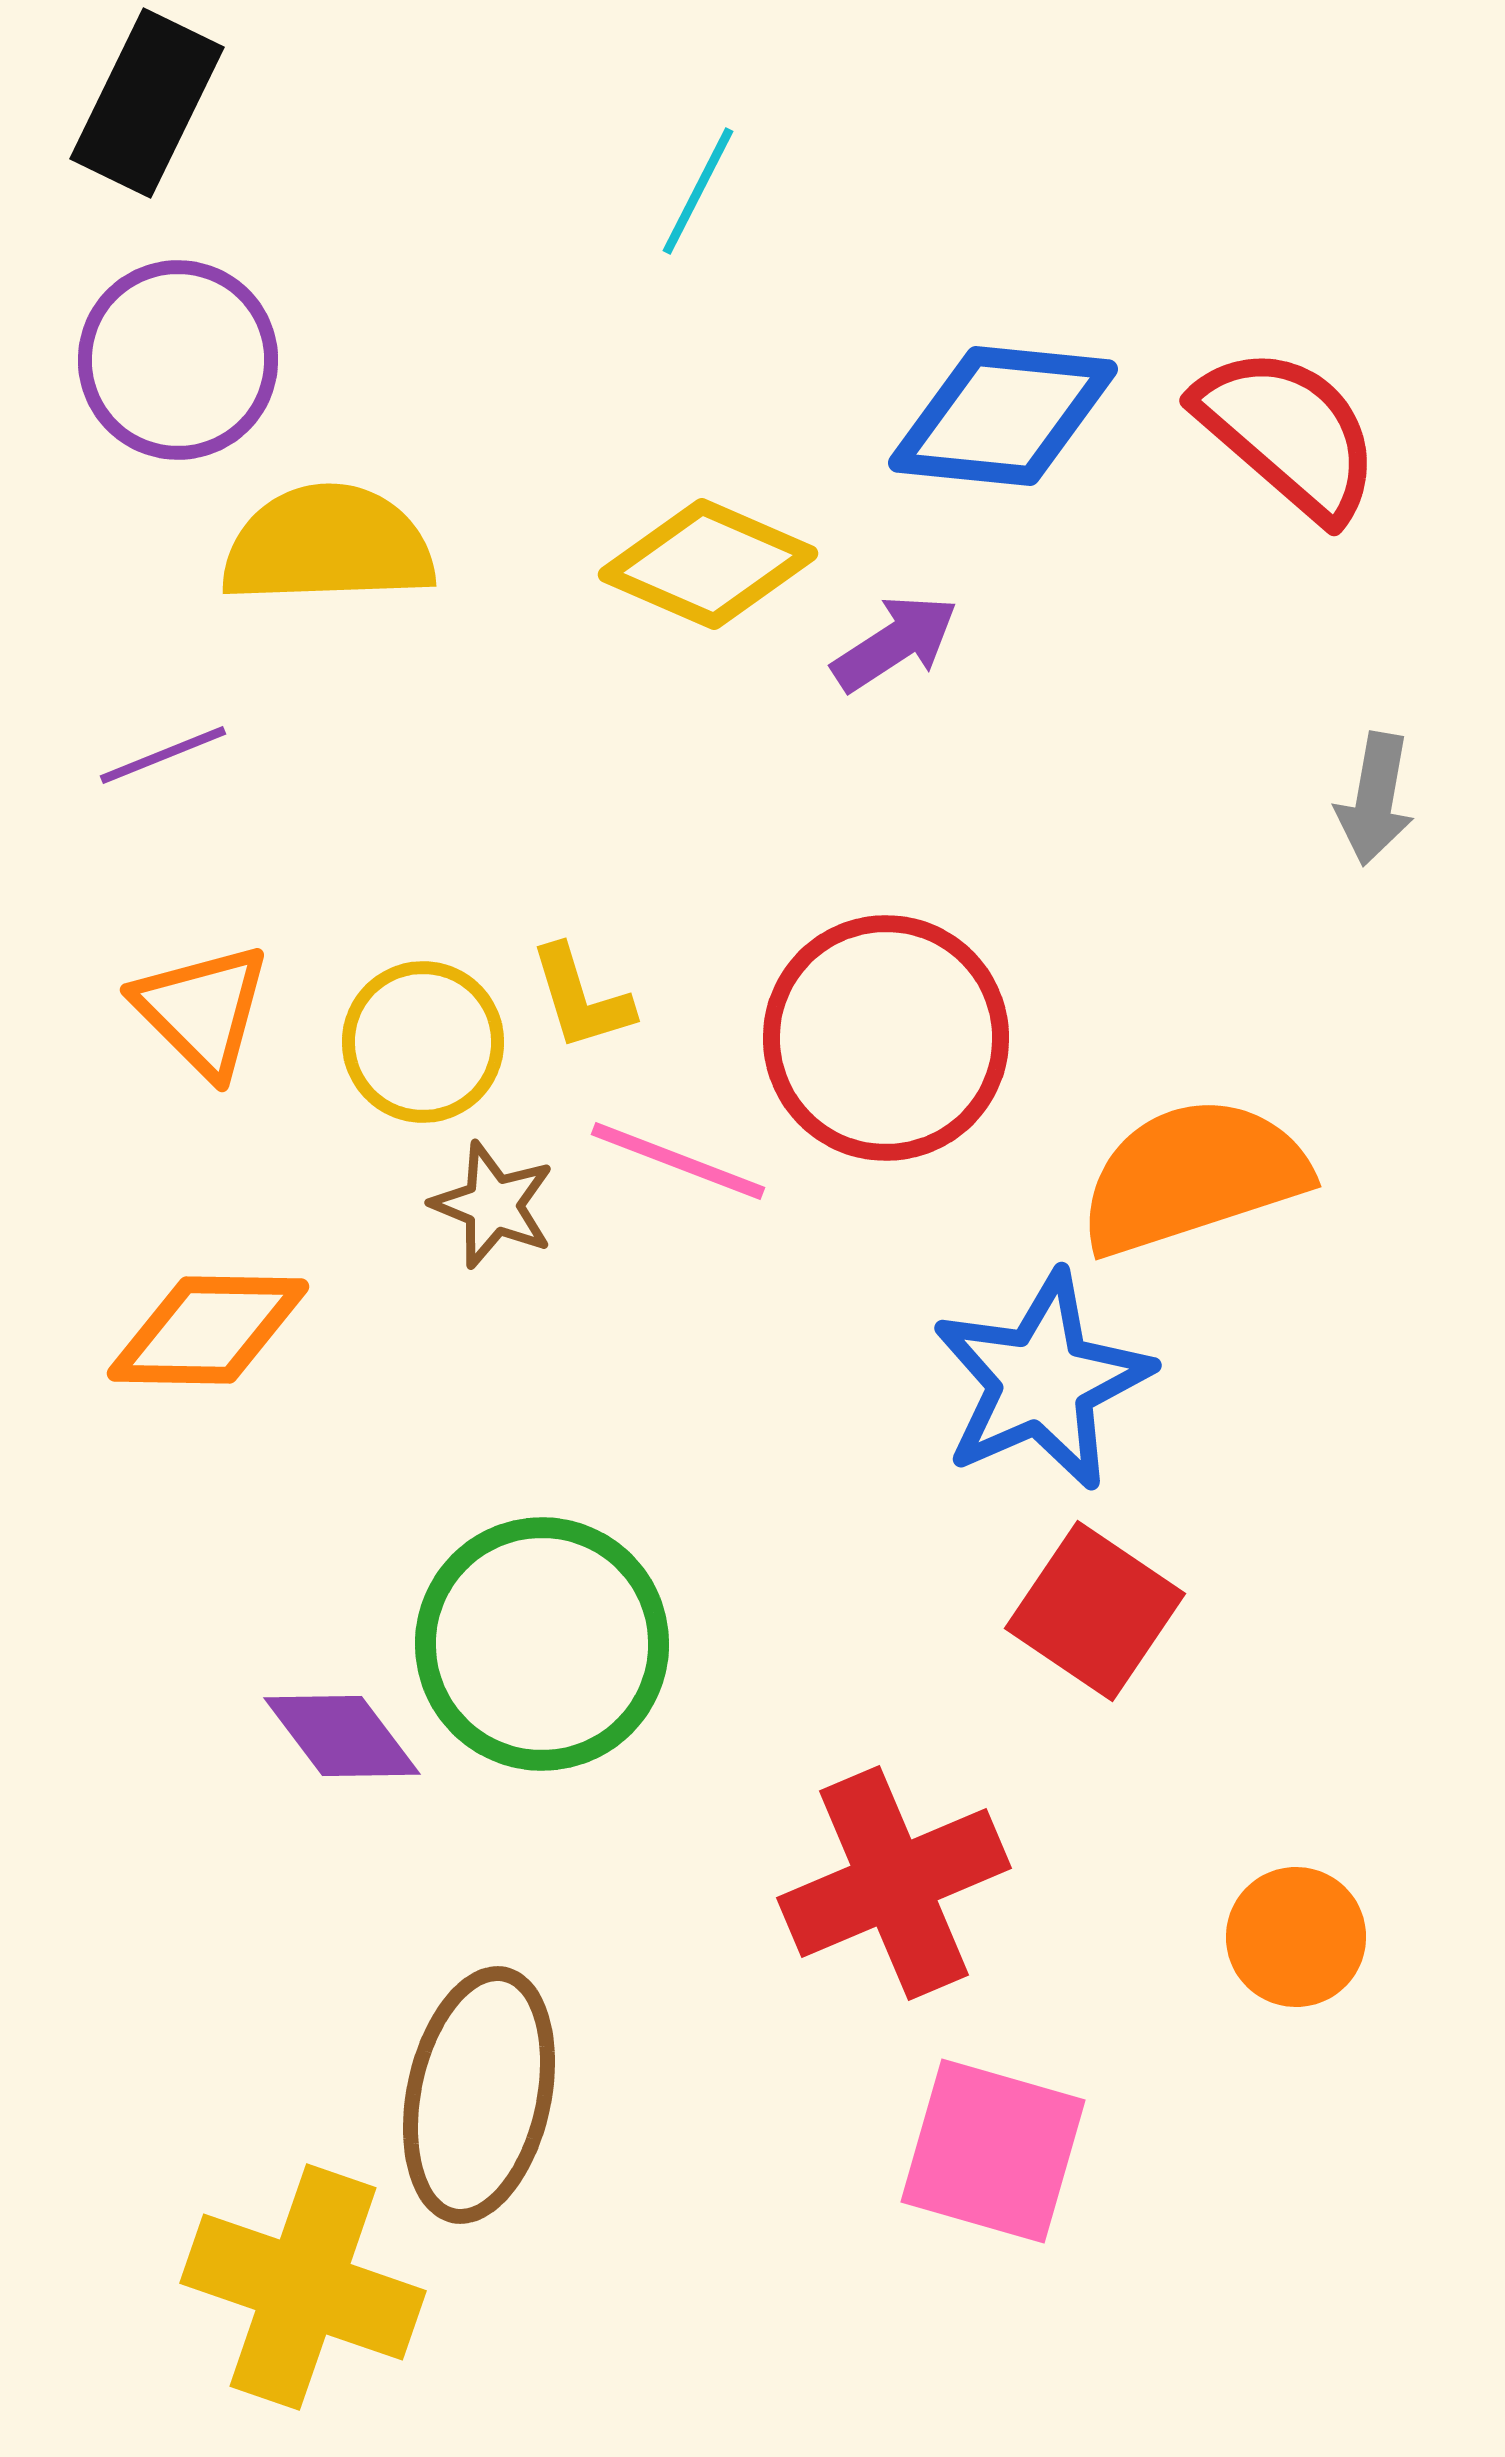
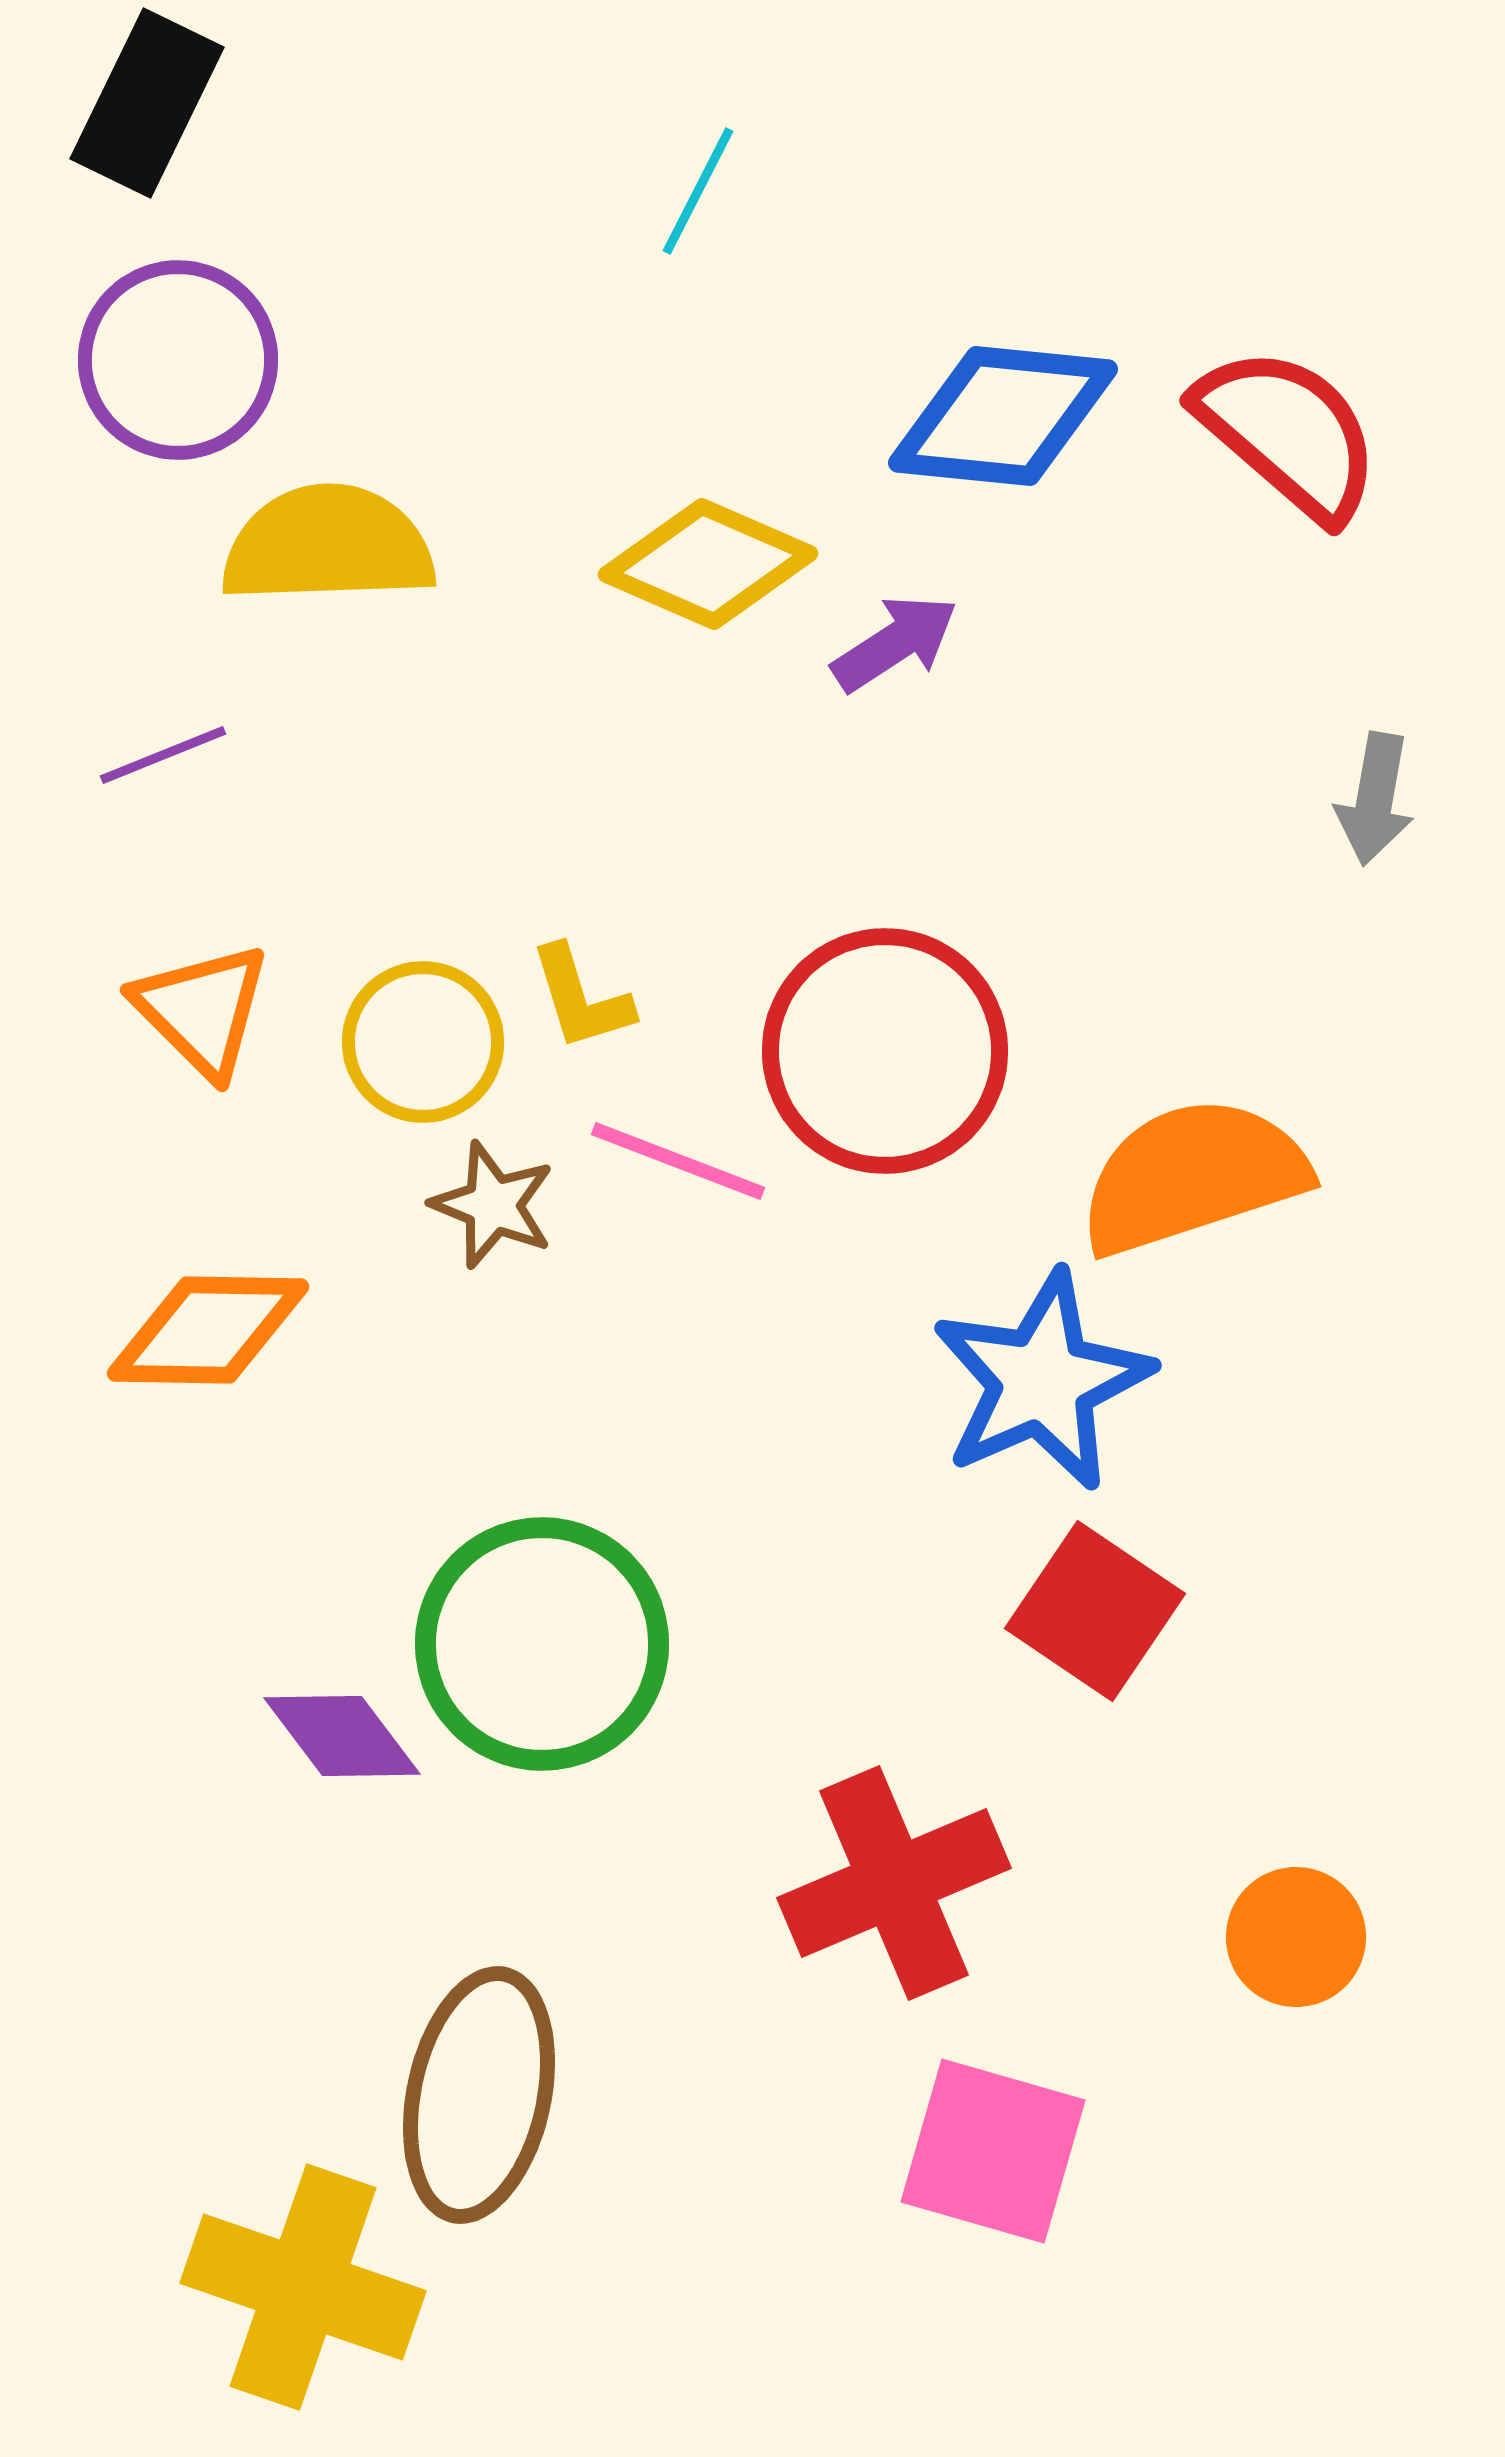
red circle: moved 1 px left, 13 px down
